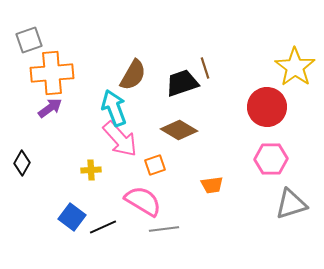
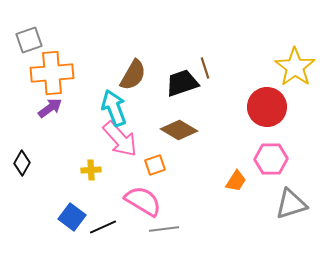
orange trapezoid: moved 24 px right, 4 px up; rotated 50 degrees counterclockwise
